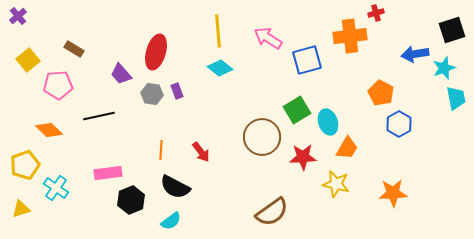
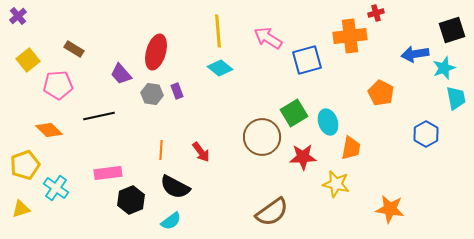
green square: moved 3 px left, 3 px down
blue hexagon: moved 27 px right, 10 px down
orange trapezoid: moved 4 px right; rotated 20 degrees counterclockwise
orange star: moved 3 px left, 16 px down; rotated 12 degrees clockwise
